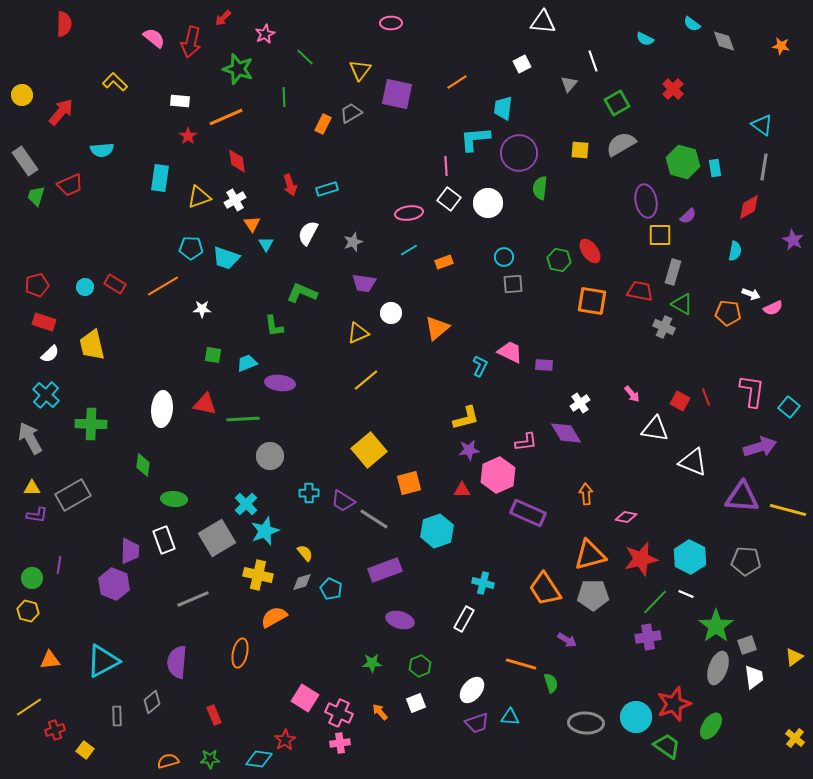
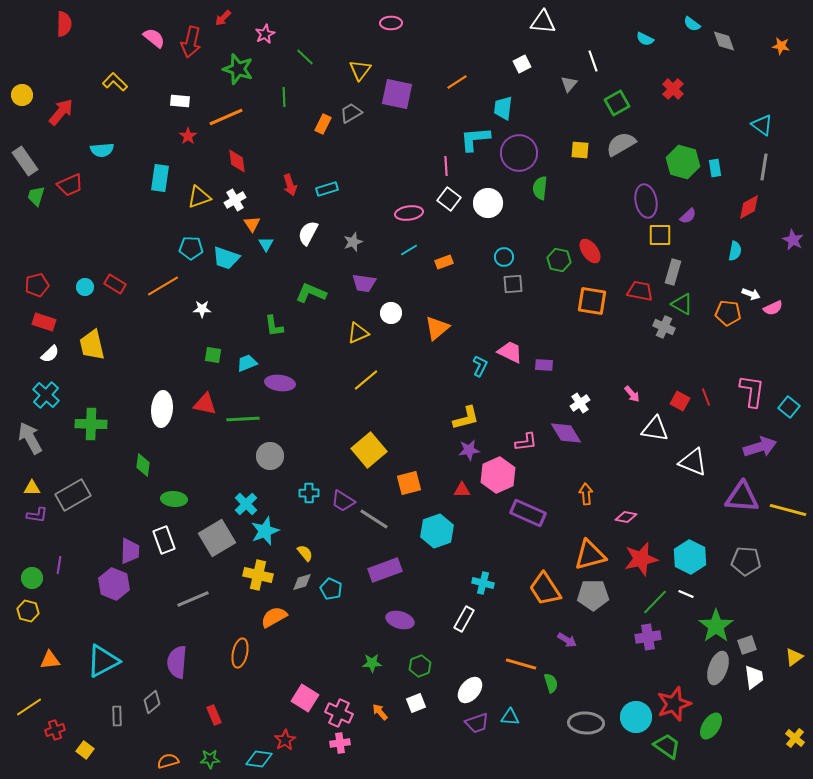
green L-shape at (302, 293): moved 9 px right
white ellipse at (472, 690): moved 2 px left
